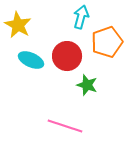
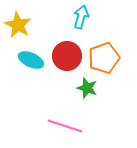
orange pentagon: moved 3 px left, 16 px down
green star: moved 3 px down
